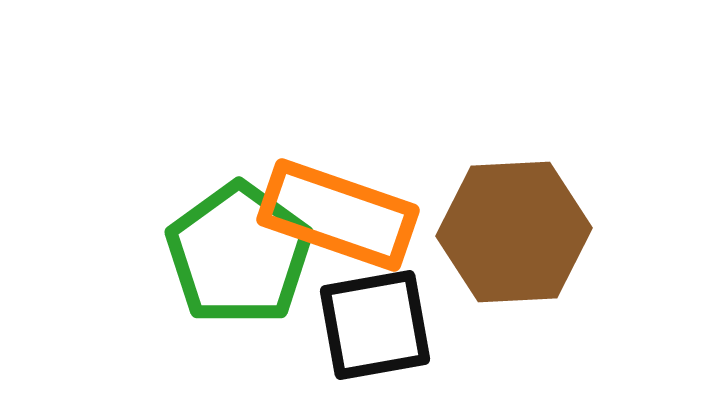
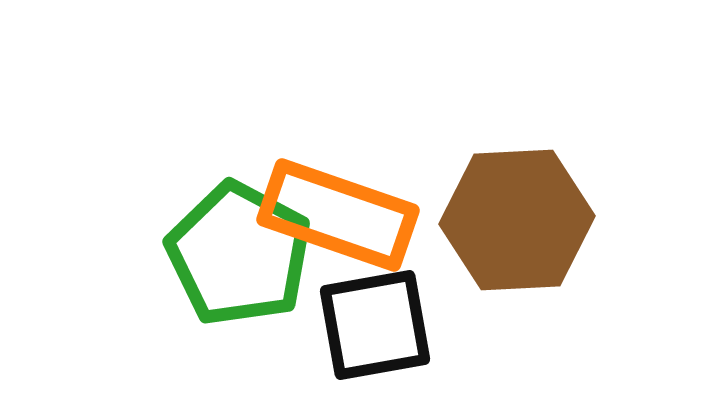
brown hexagon: moved 3 px right, 12 px up
green pentagon: rotated 8 degrees counterclockwise
